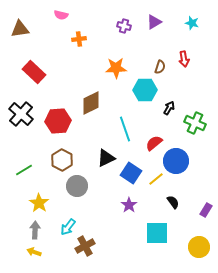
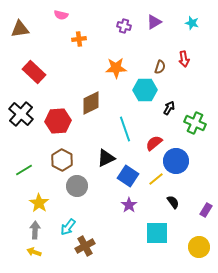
blue square: moved 3 px left, 3 px down
